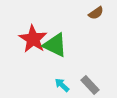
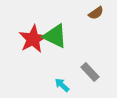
red star: rotated 12 degrees clockwise
green triangle: moved 9 px up
gray rectangle: moved 13 px up
